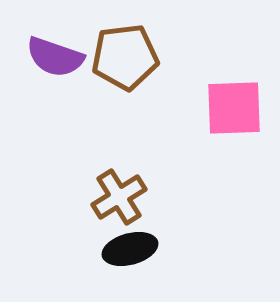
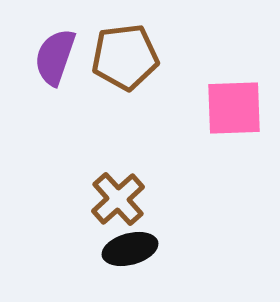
purple semicircle: rotated 90 degrees clockwise
brown cross: moved 1 px left, 2 px down; rotated 10 degrees counterclockwise
